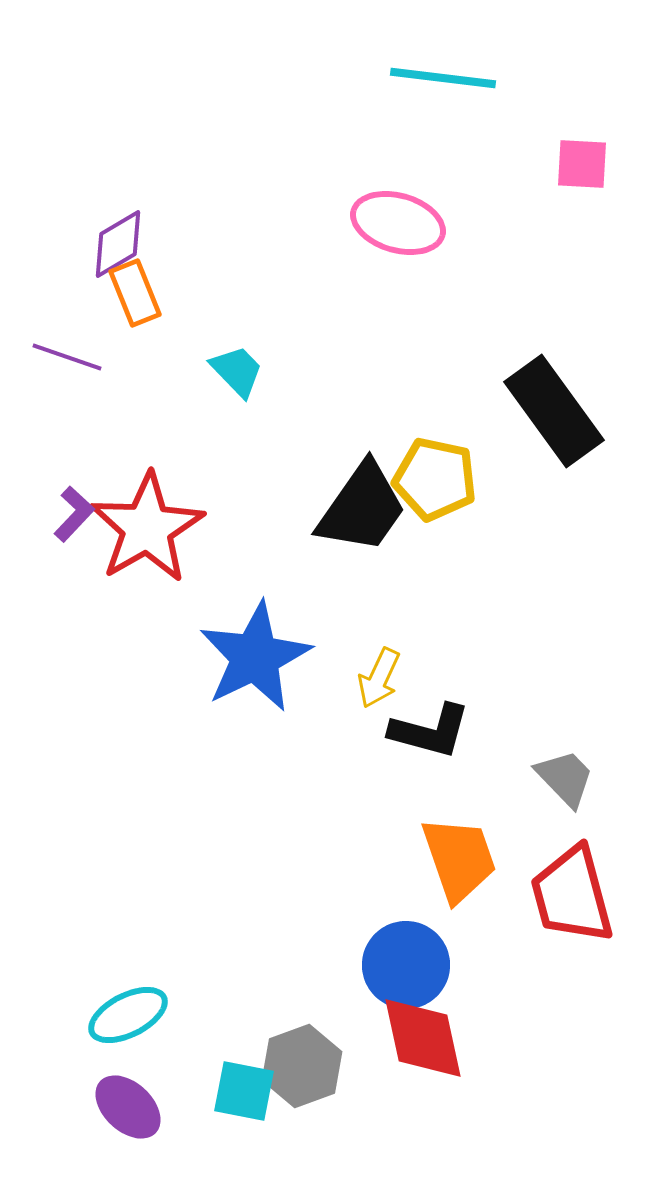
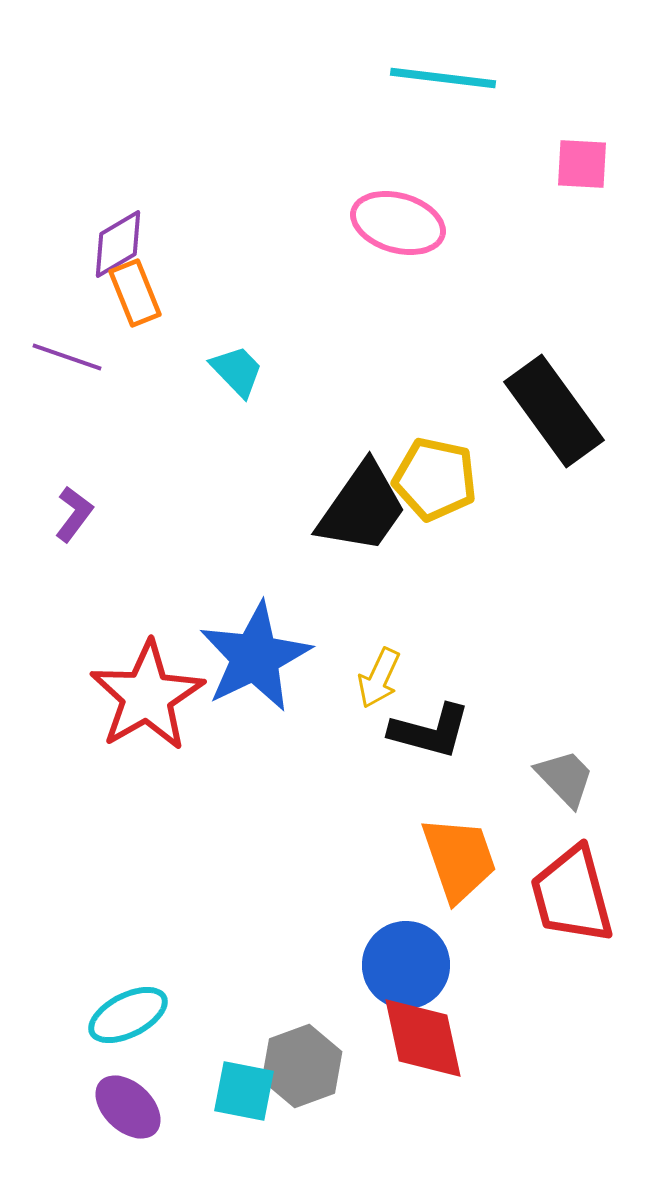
purple L-shape: rotated 6 degrees counterclockwise
red star: moved 168 px down
